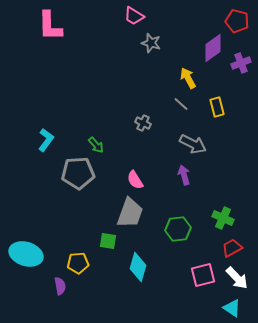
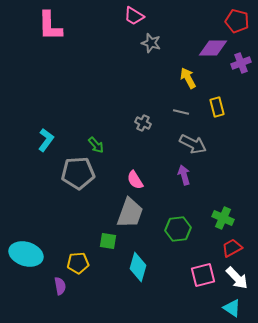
purple diamond: rotated 36 degrees clockwise
gray line: moved 8 px down; rotated 28 degrees counterclockwise
